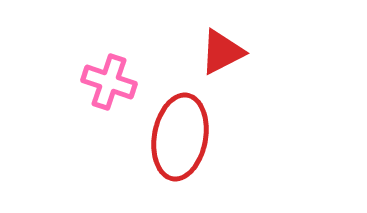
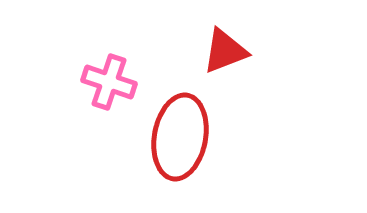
red triangle: moved 3 px right, 1 px up; rotated 6 degrees clockwise
